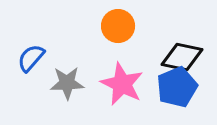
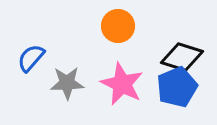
black diamond: rotated 6 degrees clockwise
